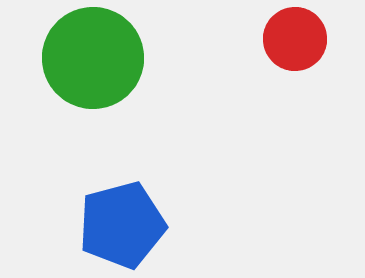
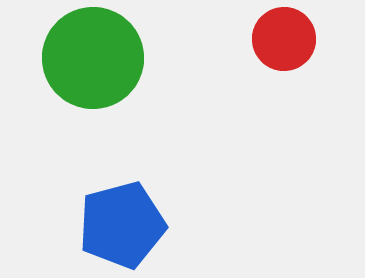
red circle: moved 11 px left
